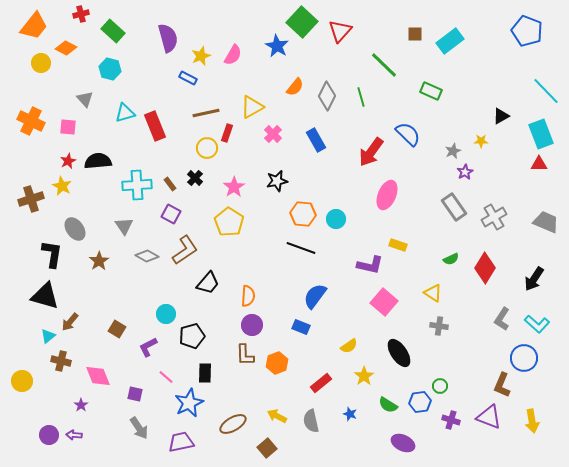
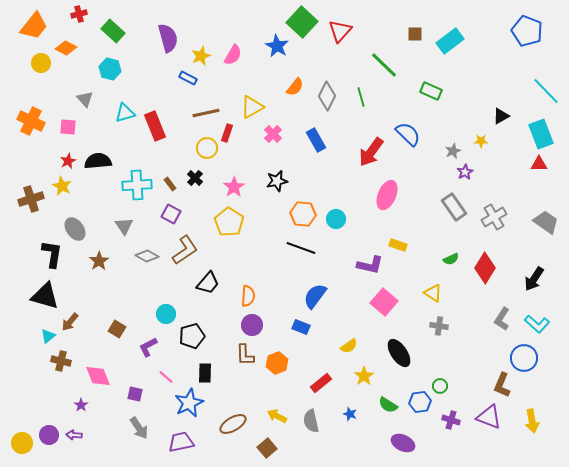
red cross at (81, 14): moved 2 px left
gray trapezoid at (546, 222): rotated 12 degrees clockwise
yellow circle at (22, 381): moved 62 px down
